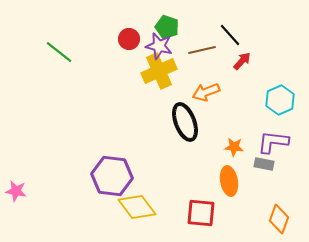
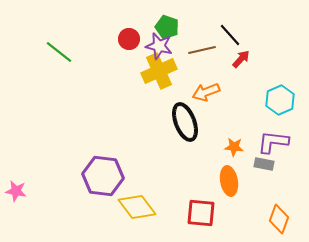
red arrow: moved 1 px left, 2 px up
purple hexagon: moved 9 px left
